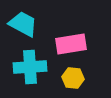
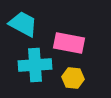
pink rectangle: moved 2 px left, 1 px up; rotated 20 degrees clockwise
cyan cross: moved 5 px right, 2 px up
